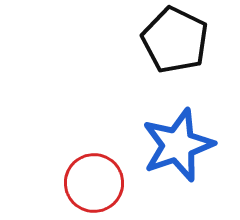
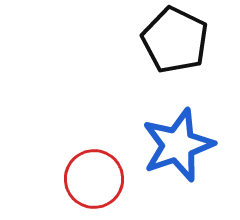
red circle: moved 4 px up
